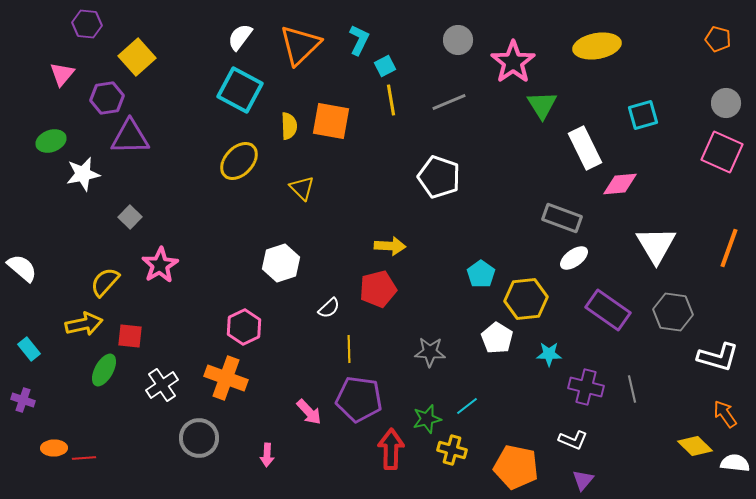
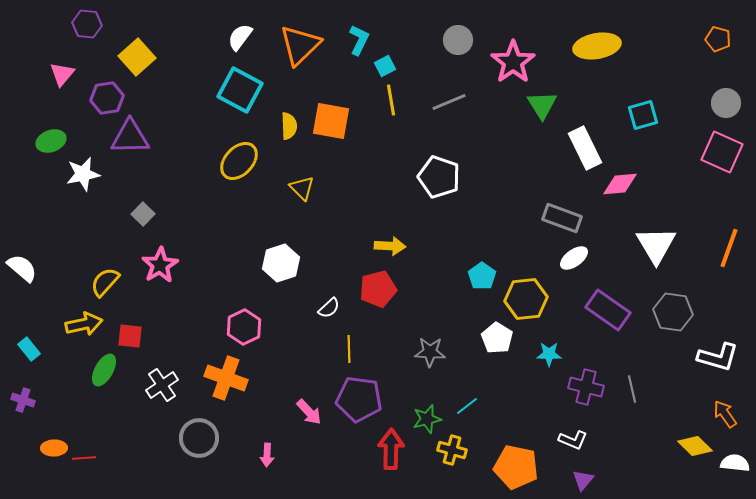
gray square at (130, 217): moved 13 px right, 3 px up
cyan pentagon at (481, 274): moved 1 px right, 2 px down
